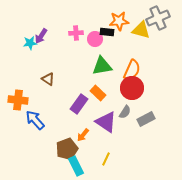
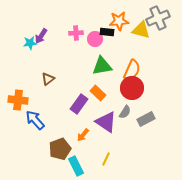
brown triangle: rotated 48 degrees clockwise
brown pentagon: moved 7 px left
